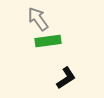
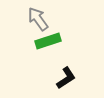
green rectangle: rotated 10 degrees counterclockwise
